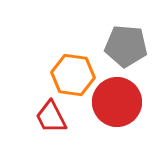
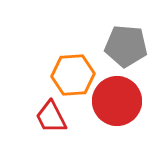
orange hexagon: rotated 12 degrees counterclockwise
red circle: moved 1 px up
